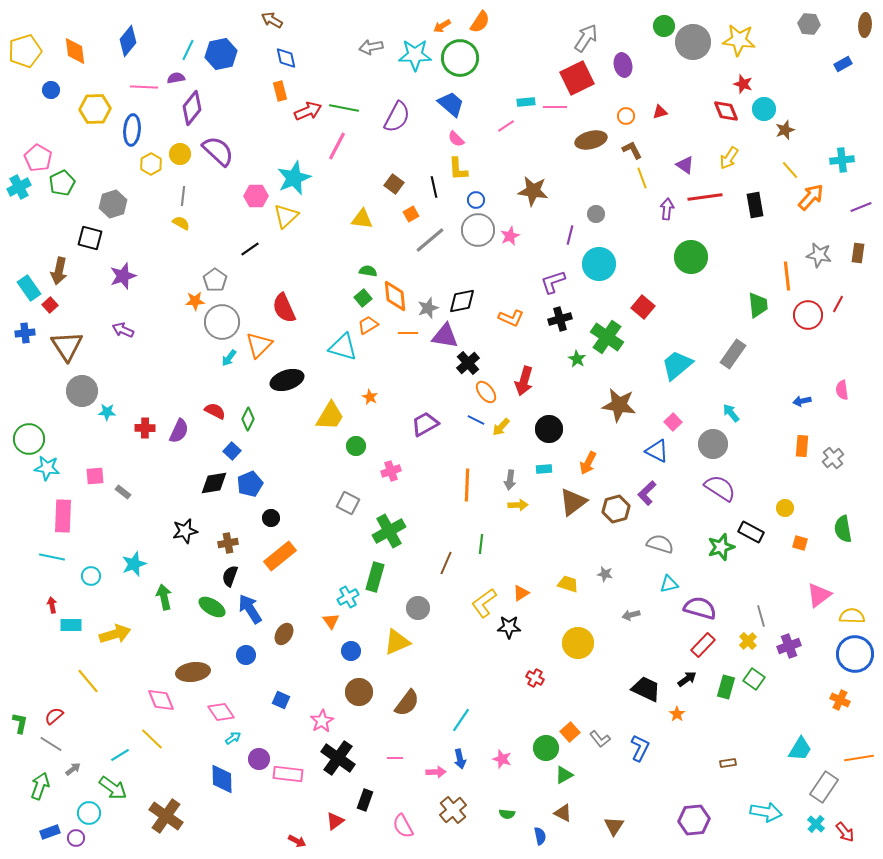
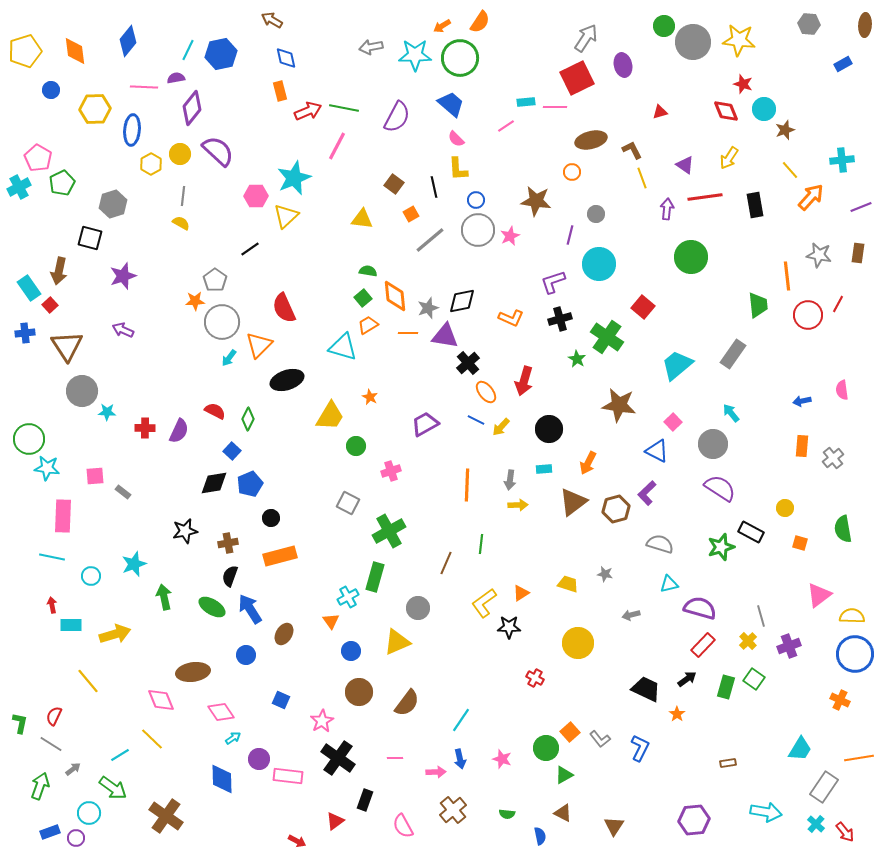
orange circle at (626, 116): moved 54 px left, 56 px down
brown star at (533, 191): moved 3 px right, 10 px down
orange rectangle at (280, 556): rotated 24 degrees clockwise
red semicircle at (54, 716): rotated 24 degrees counterclockwise
pink rectangle at (288, 774): moved 2 px down
